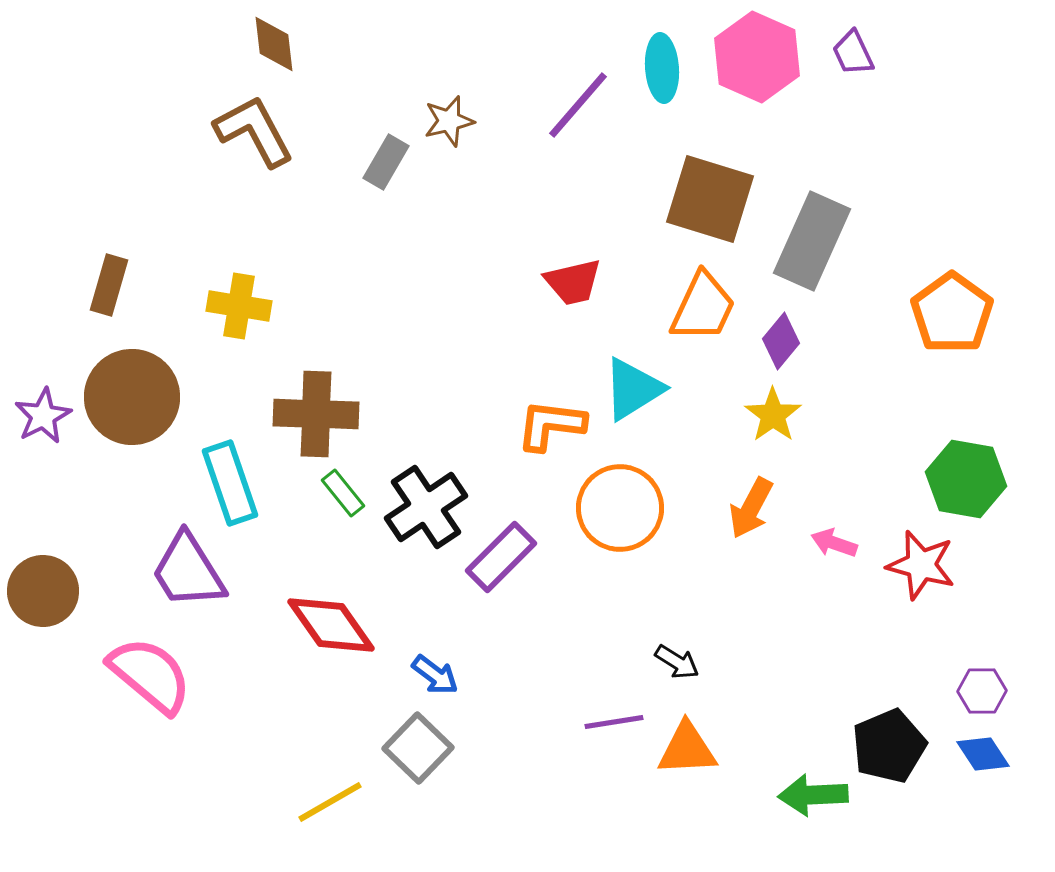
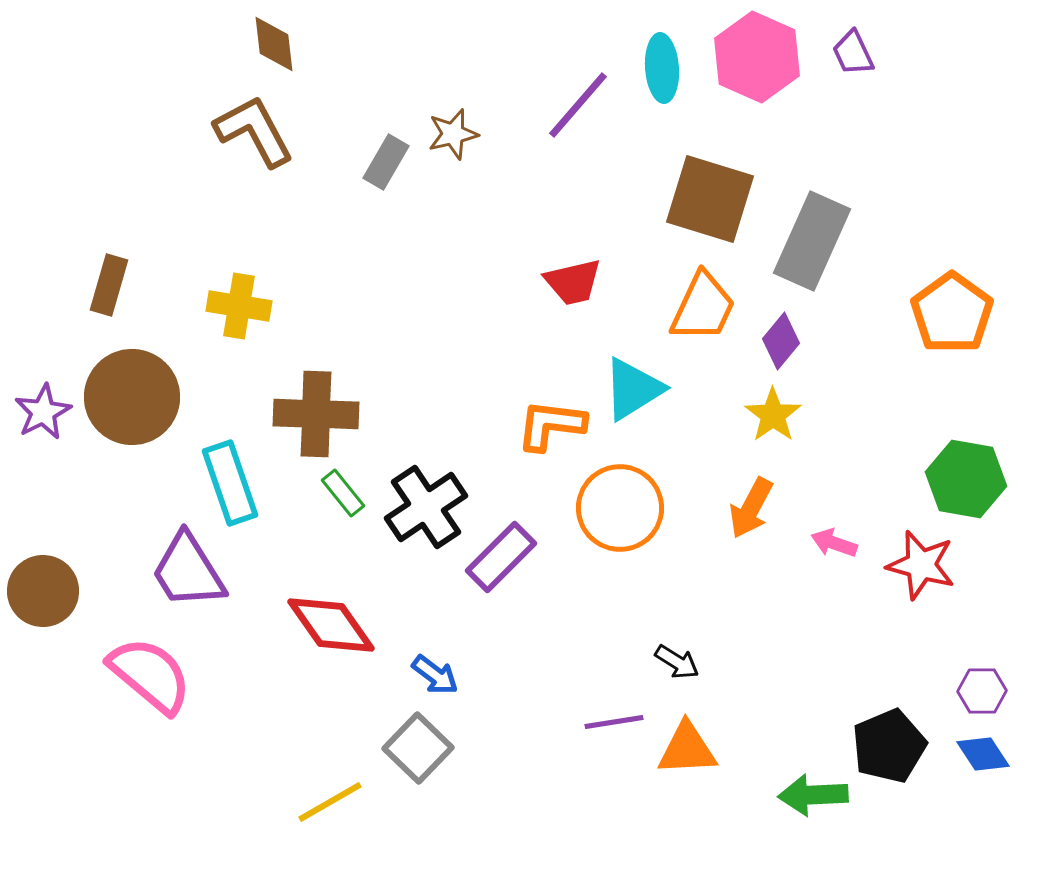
brown star at (449, 121): moved 4 px right, 13 px down
purple star at (43, 416): moved 4 px up
